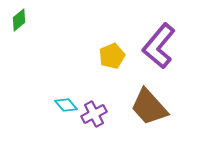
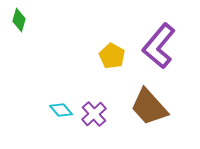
green diamond: rotated 35 degrees counterclockwise
yellow pentagon: rotated 20 degrees counterclockwise
cyan diamond: moved 5 px left, 5 px down
purple cross: rotated 15 degrees counterclockwise
